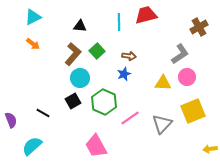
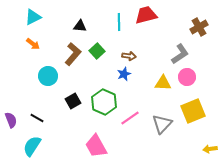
cyan circle: moved 32 px left, 2 px up
black line: moved 6 px left, 5 px down
cyan semicircle: rotated 15 degrees counterclockwise
